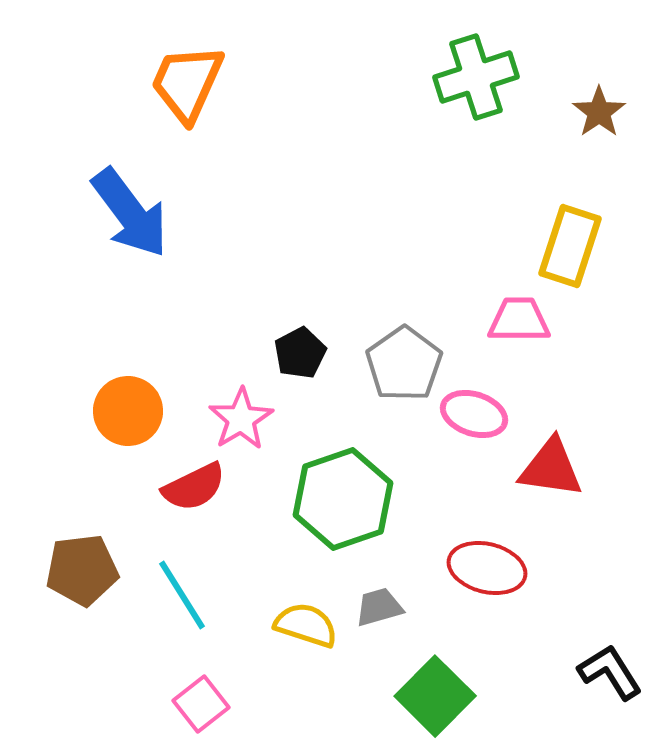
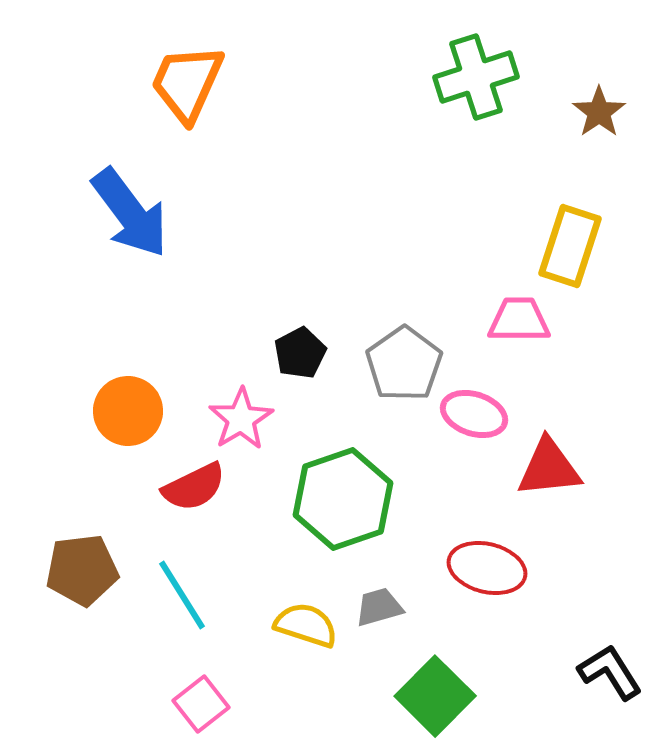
red triangle: moved 2 px left; rotated 14 degrees counterclockwise
